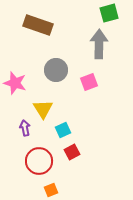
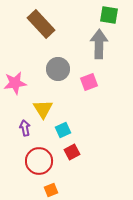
green square: moved 2 px down; rotated 24 degrees clockwise
brown rectangle: moved 3 px right, 1 px up; rotated 28 degrees clockwise
gray circle: moved 2 px right, 1 px up
pink star: rotated 25 degrees counterclockwise
